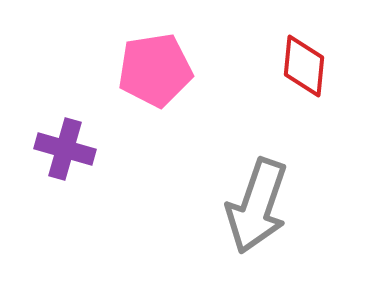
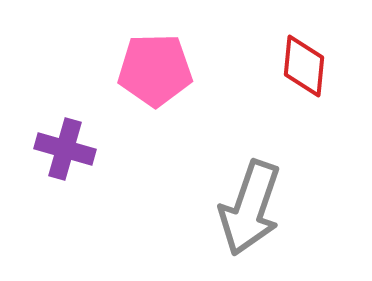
pink pentagon: rotated 8 degrees clockwise
gray arrow: moved 7 px left, 2 px down
